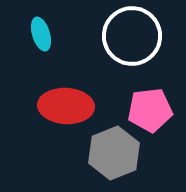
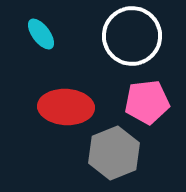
cyan ellipse: rotated 20 degrees counterclockwise
red ellipse: moved 1 px down
pink pentagon: moved 3 px left, 8 px up
